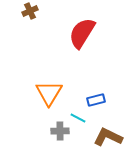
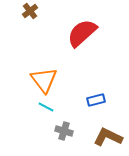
brown cross: rotated 14 degrees counterclockwise
red semicircle: rotated 16 degrees clockwise
orange triangle: moved 5 px left, 13 px up; rotated 8 degrees counterclockwise
cyan line: moved 32 px left, 11 px up
gray cross: moved 4 px right; rotated 18 degrees clockwise
